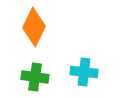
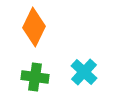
cyan cross: rotated 36 degrees clockwise
